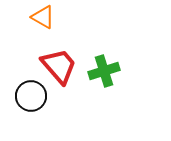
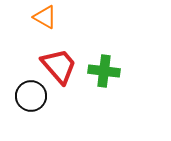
orange triangle: moved 2 px right
green cross: rotated 24 degrees clockwise
